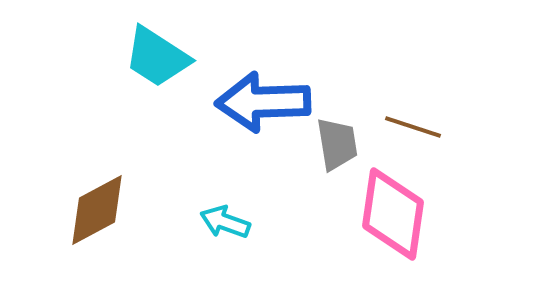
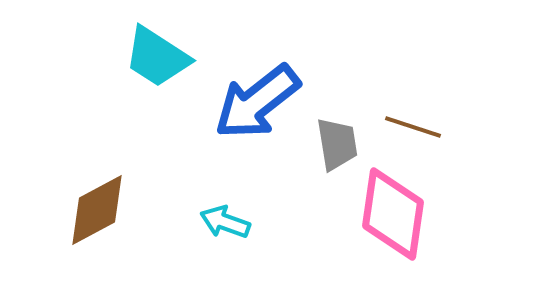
blue arrow: moved 6 px left; rotated 36 degrees counterclockwise
